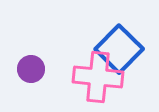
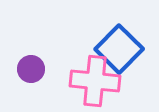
pink cross: moved 3 px left, 4 px down
